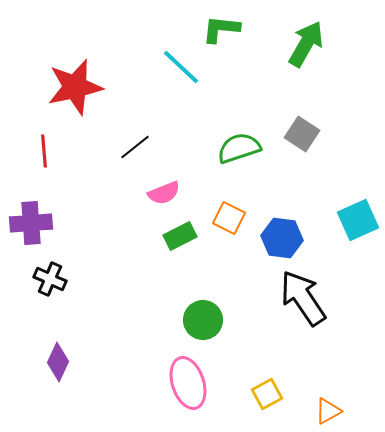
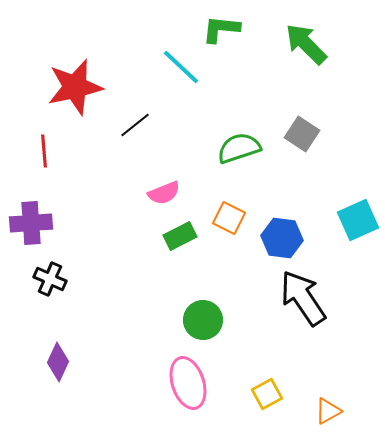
green arrow: rotated 75 degrees counterclockwise
black line: moved 22 px up
